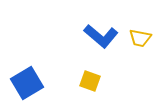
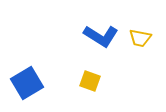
blue L-shape: rotated 8 degrees counterclockwise
